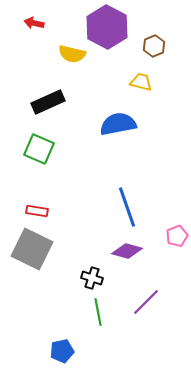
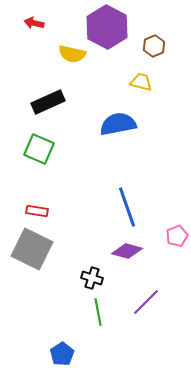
blue pentagon: moved 3 px down; rotated 20 degrees counterclockwise
